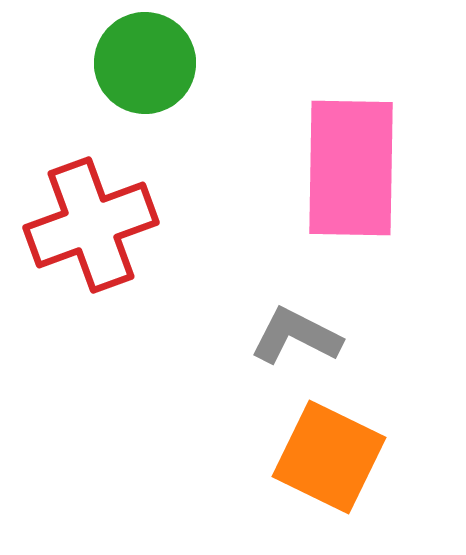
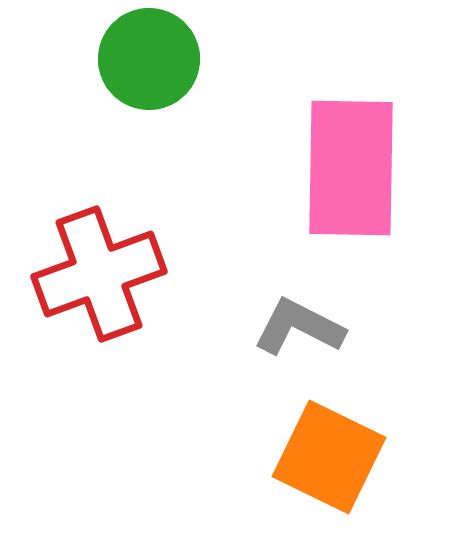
green circle: moved 4 px right, 4 px up
red cross: moved 8 px right, 49 px down
gray L-shape: moved 3 px right, 9 px up
